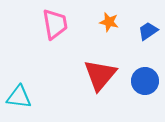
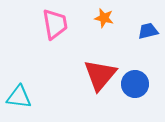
orange star: moved 5 px left, 4 px up
blue trapezoid: rotated 20 degrees clockwise
blue circle: moved 10 px left, 3 px down
